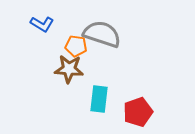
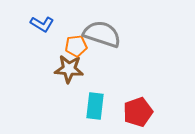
orange pentagon: rotated 15 degrees counterclockwise
cyan rectangle: moved 4 px left, 7 px down
